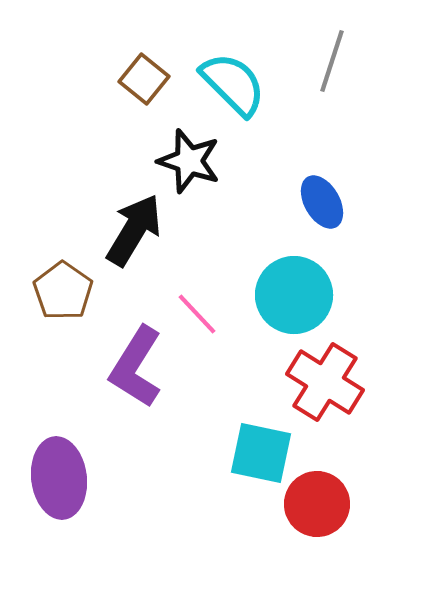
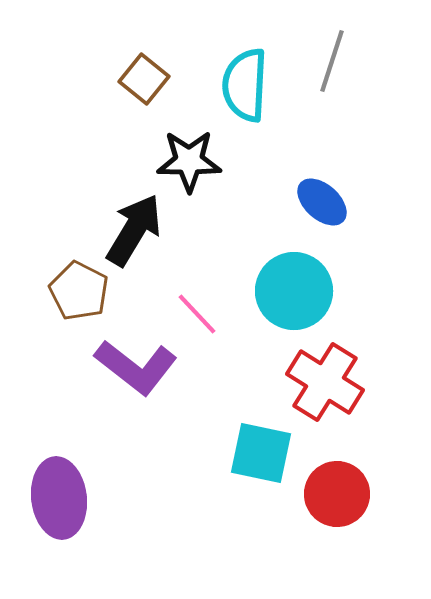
cyan semicircle: moved 12 px right, 1 px down; rotated 132 degrees counterclockwise
black star: rotated 18 degrees counterclockwise
blue ellipse: rotated 18 degrees counterclockwise
brown pentagon: moved 16 px right; rotated 8 degrees counterclockwise
cyan circle: moved 4 px up
purple L-shape: rotated 84 degrees counterclockwise
purple ellipse: moved 20 px down
red circle: moved 20 px right, 10 px up
